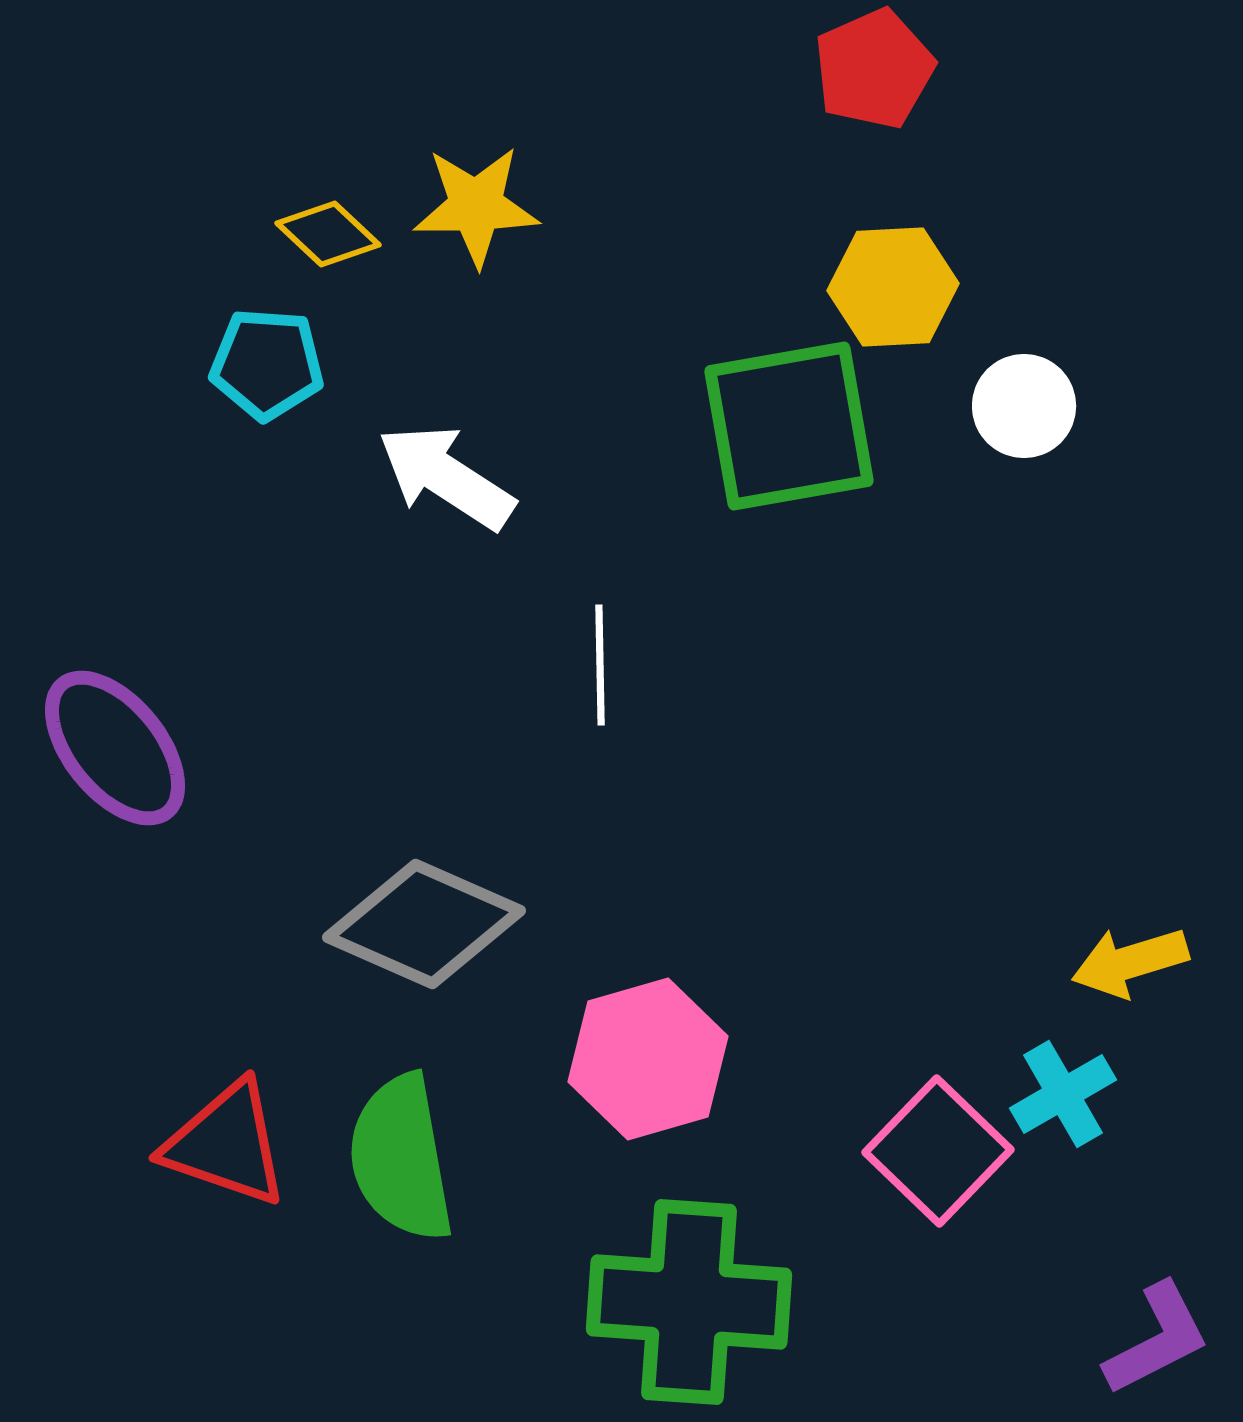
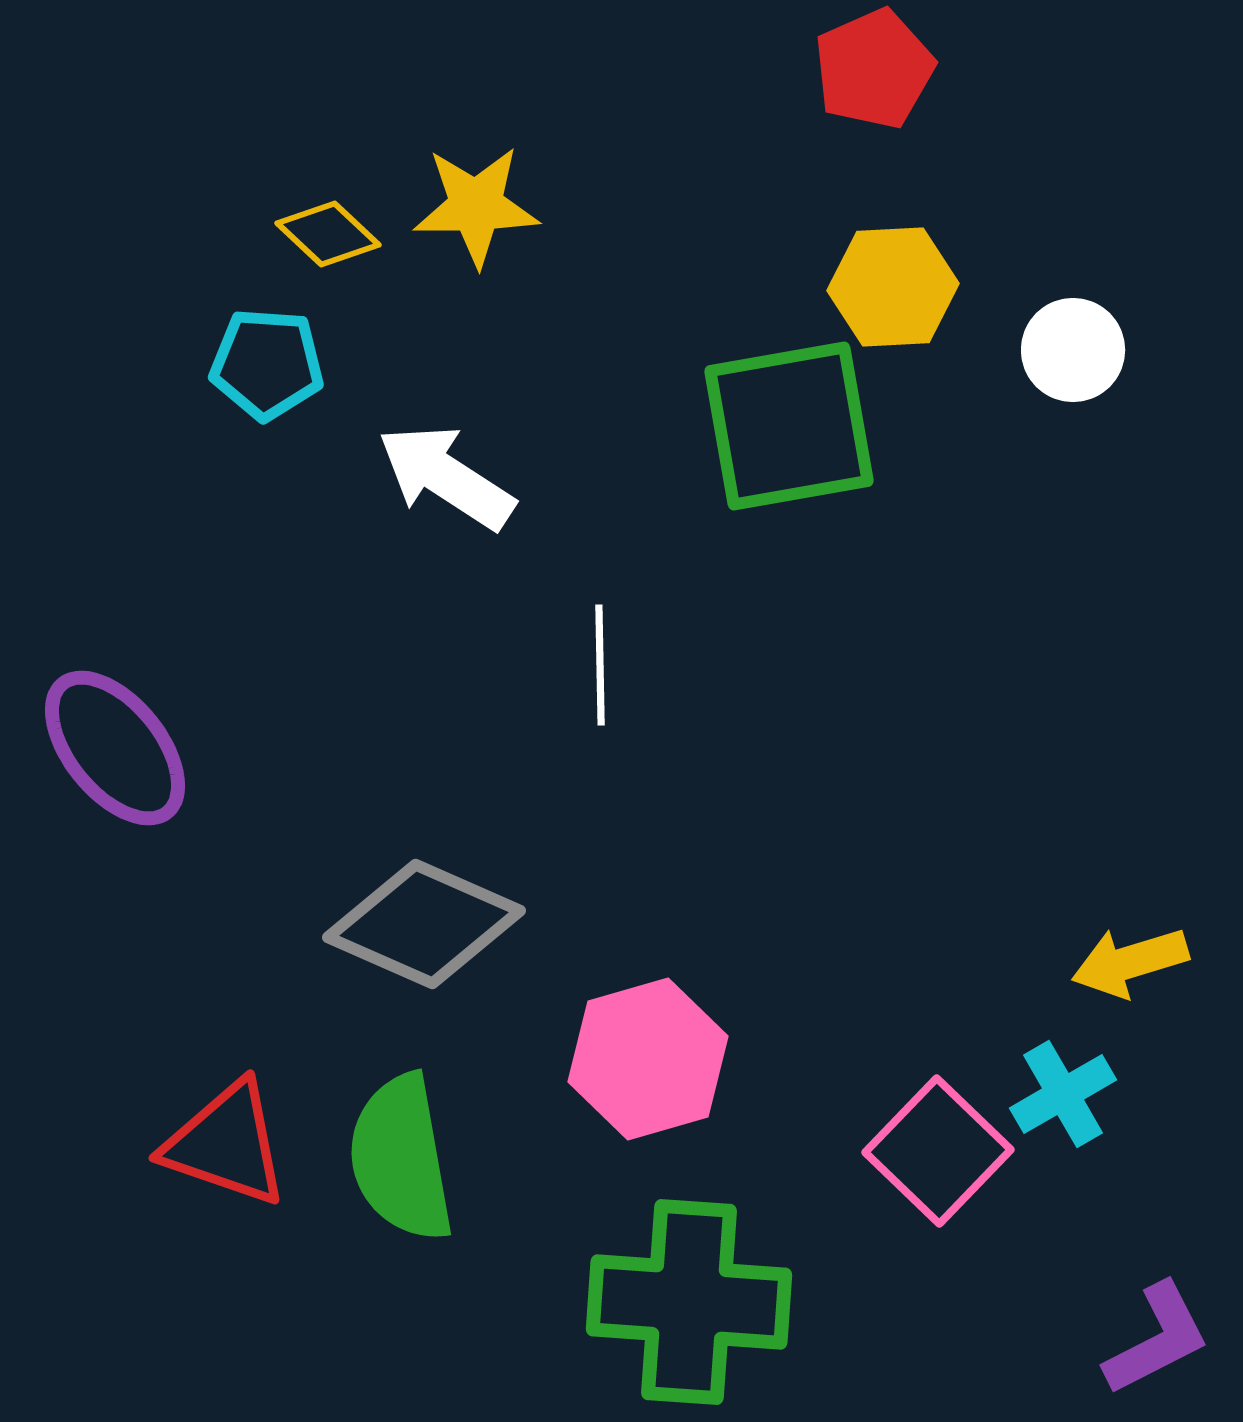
white circle: moved 49 px right, 56 px up
